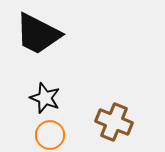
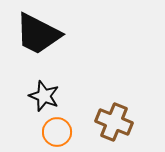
black star: moved 1 px left, 2 px up
orange circle: moved 7 px right, 3 px up
